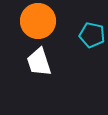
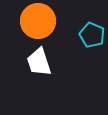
cyan pentagon: rotated 10 degrees clockwise
